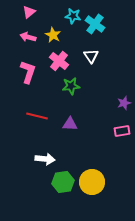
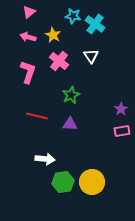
green star: moved 9 px down; rotated 18 degrees counterclockwise
purple star: moved 3 px left, 6 px down; rotated 16 degrees counterclockwise
